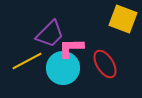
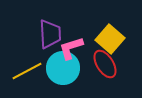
yellow square: moved 13 px left, 20 px down; rotated 20 degrees clockwise
purple trapezoid: rotated 48 degrees counterclockwise
pink L-shape: rotated 16 degrees counterclockwise
yellow line: moved 10 px down
